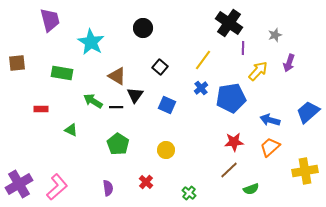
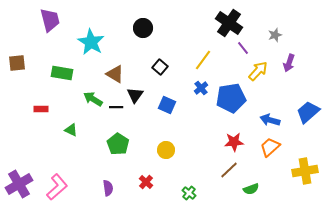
purple line: rotated 40 degrees counterclockwise
brown triangle: moved 2 px left, 2 px up
green arrow: moved 2 px up
